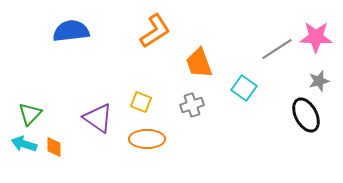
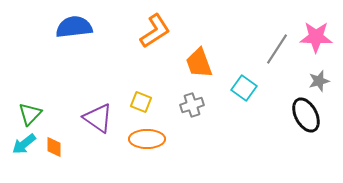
blue semicircle: moved 3 px right, 4 px up
gray line: rotated 24 degrees counterclockwise
cyan arrow: rotated 55 degrees counterclockwise
